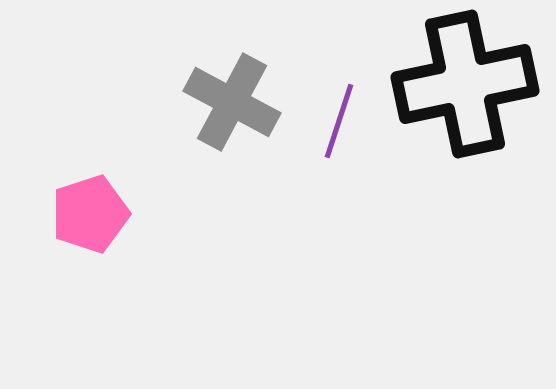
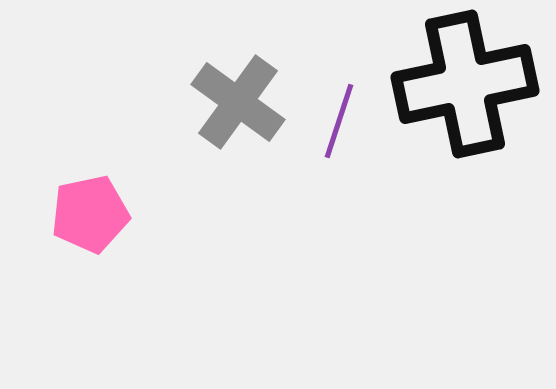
gray cross: moved 6 px right; rotated 8 degrees clockwise
pink pentagon: rotated 6 degrees clockwise
